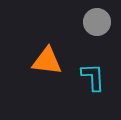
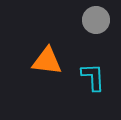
gray circle: moved 1 px left, 2 px up
